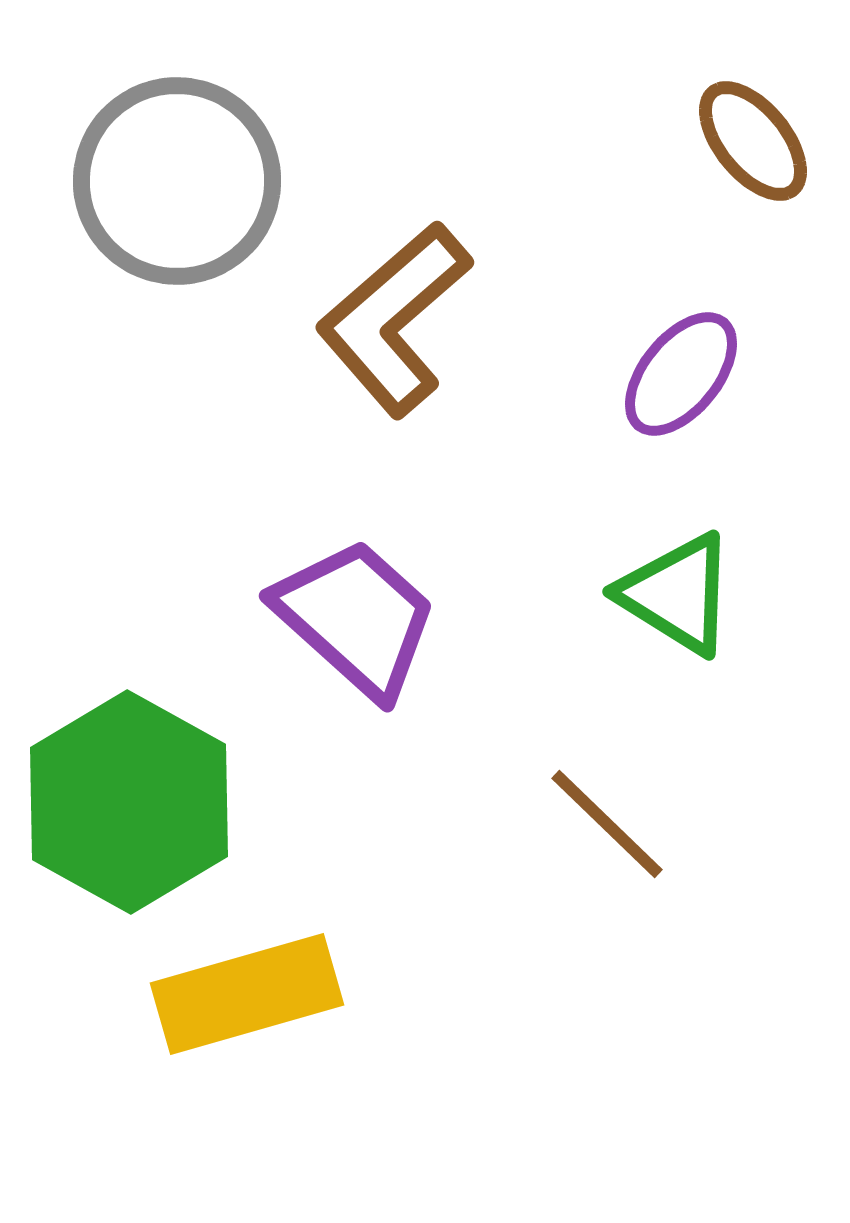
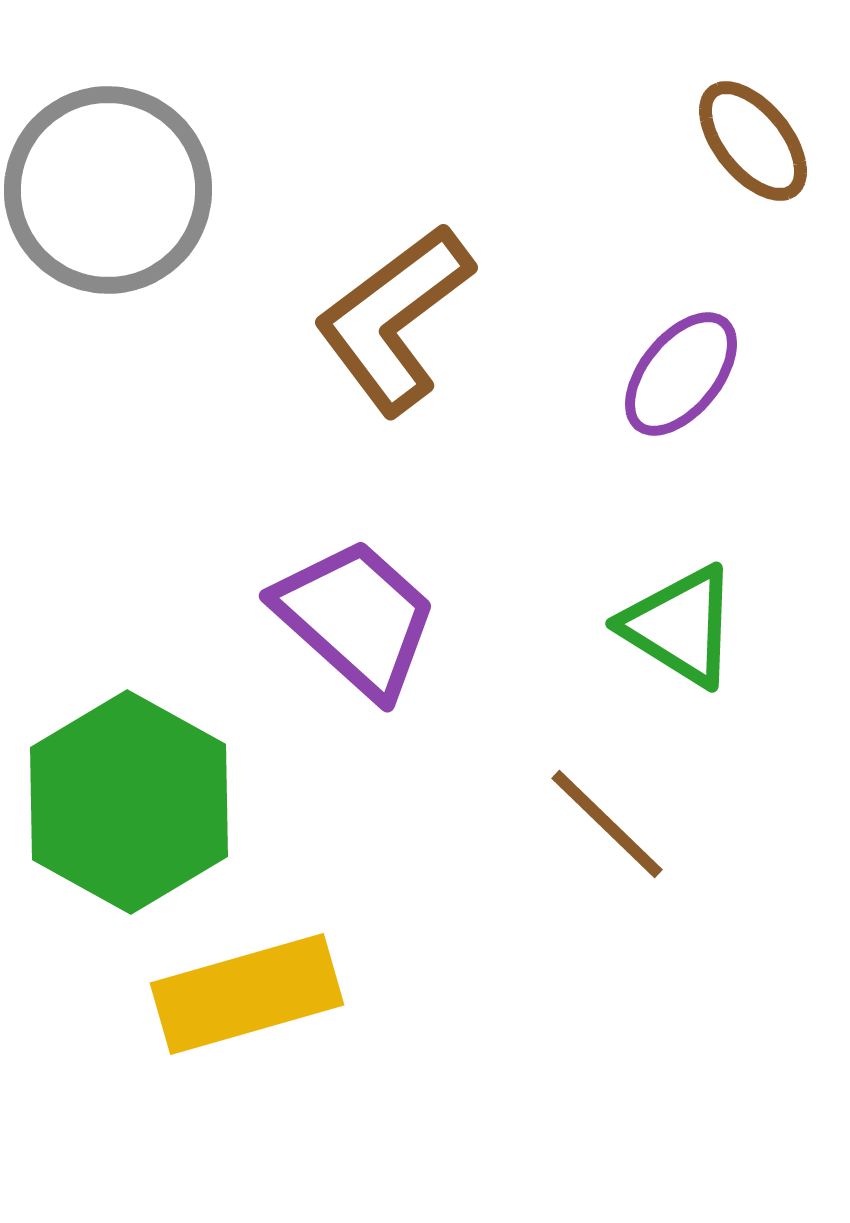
gray circle: moved 69 px left, 9 px down
brown L-shape: rotated 4 degrees clockwise
green triangle: moved 3 px right, 32 px down
